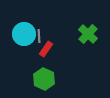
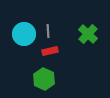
gray line: moved 9 px right, 5 px up
red rectangle: moved 4 px right, 2 px down; rotated 42 degrees clockwise
